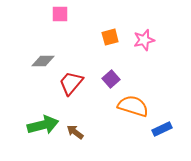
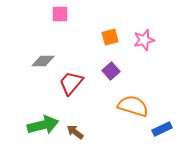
purple square: moved 8 px up
